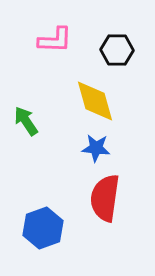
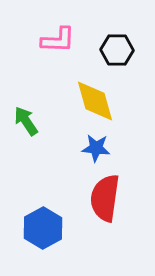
pink L-shape: moved 3 px right
blue hexagon: rotated 9 degrees counterclockwise
